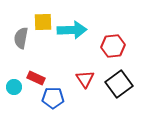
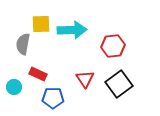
yellow square: moved 2 px left, 2 px down
gray semicircle: moved 2 px right, 6 px down
red rectangle: moved 2 px right, 4 px up
